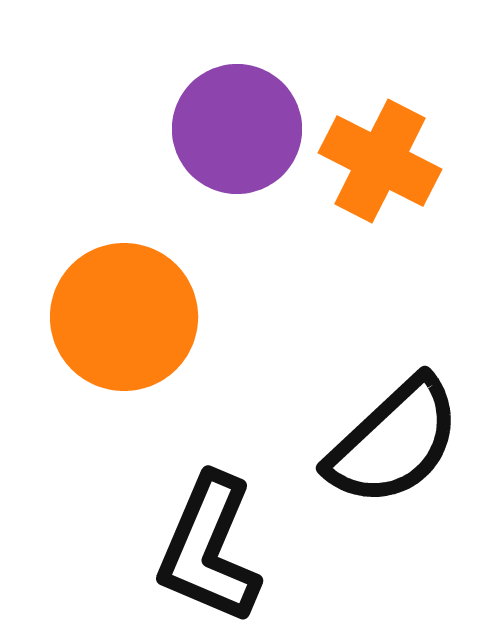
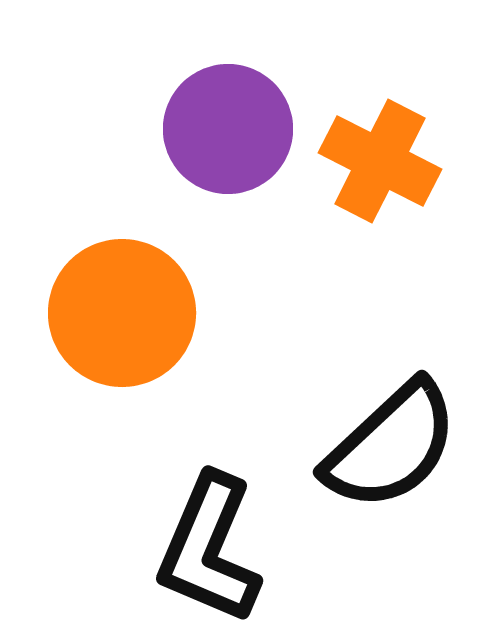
purple circle: moved 9 px left
orange circle: moved 2 px left, 4 px up
black semicircle: moved 3 px left, 4 px down
